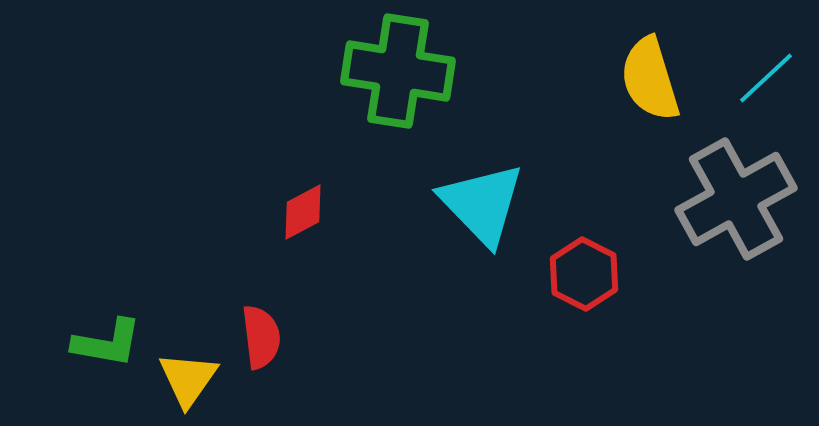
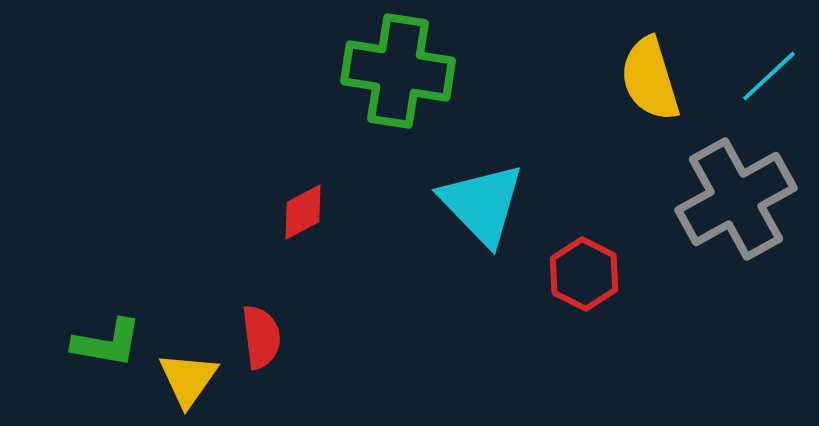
cyan line: moved 3 px right, 2 px up
